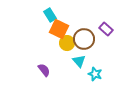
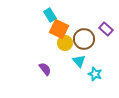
yellow circle: moved 2 px left
purple semicircle: moved 1 px right, 1 px up
